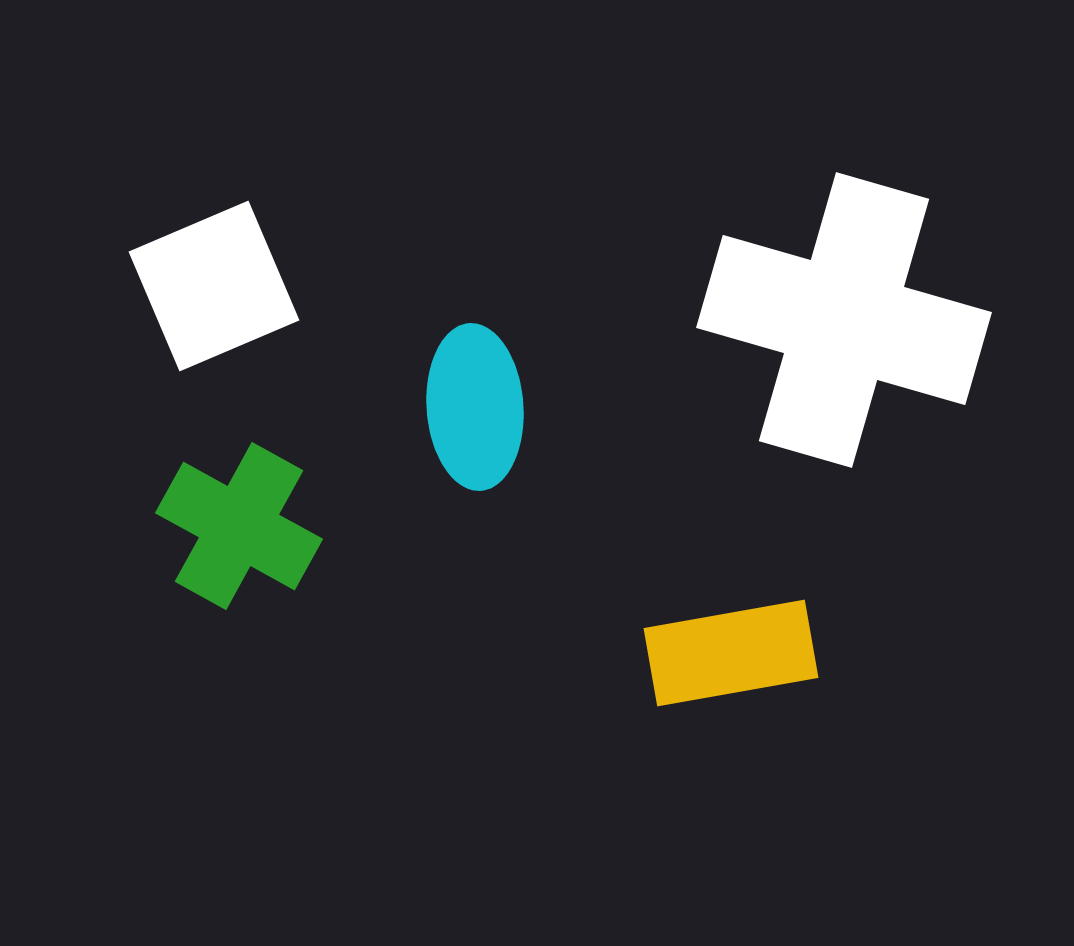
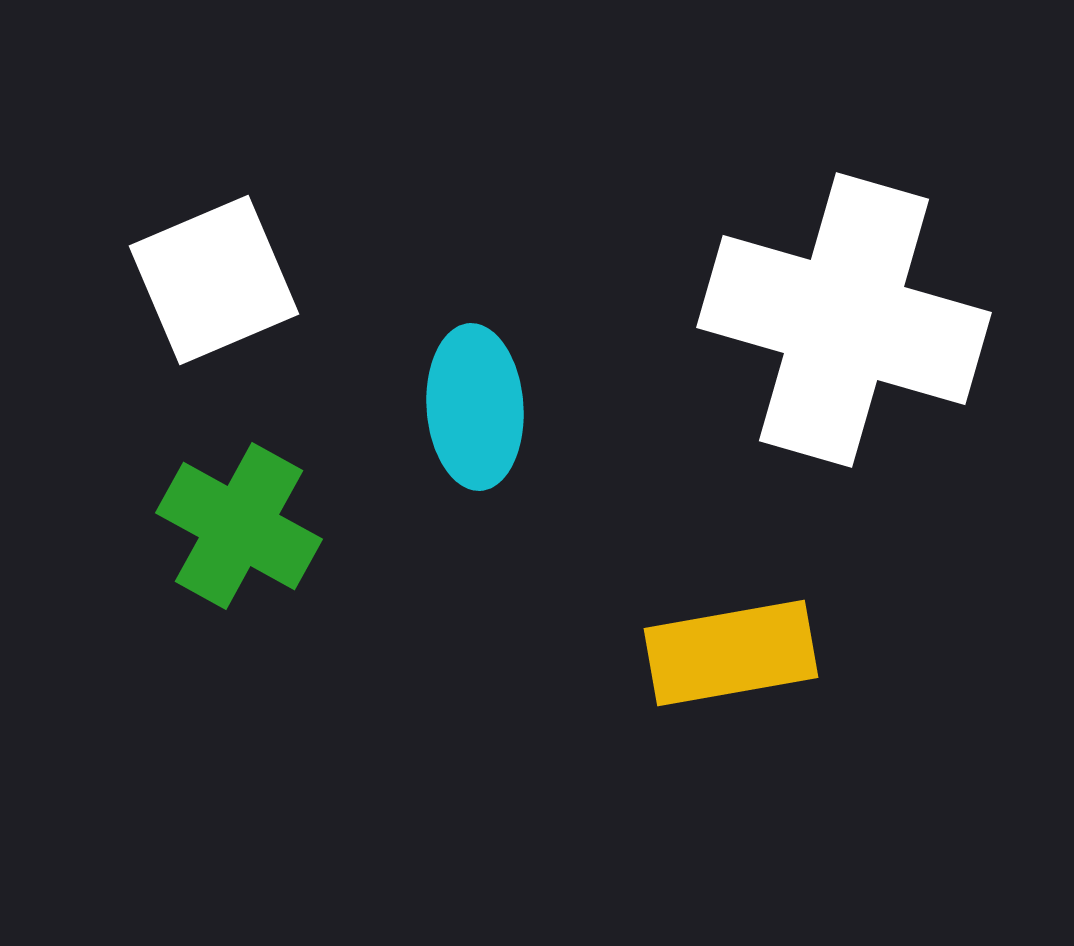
white square: moved 6 px up
